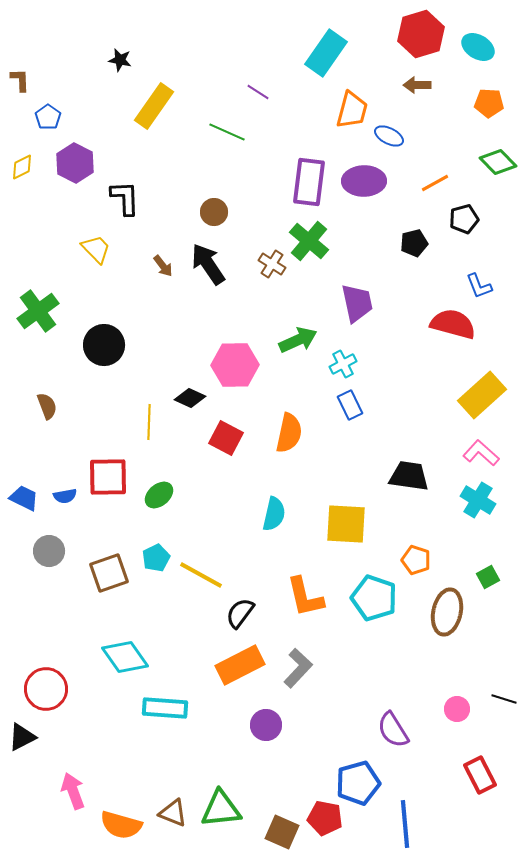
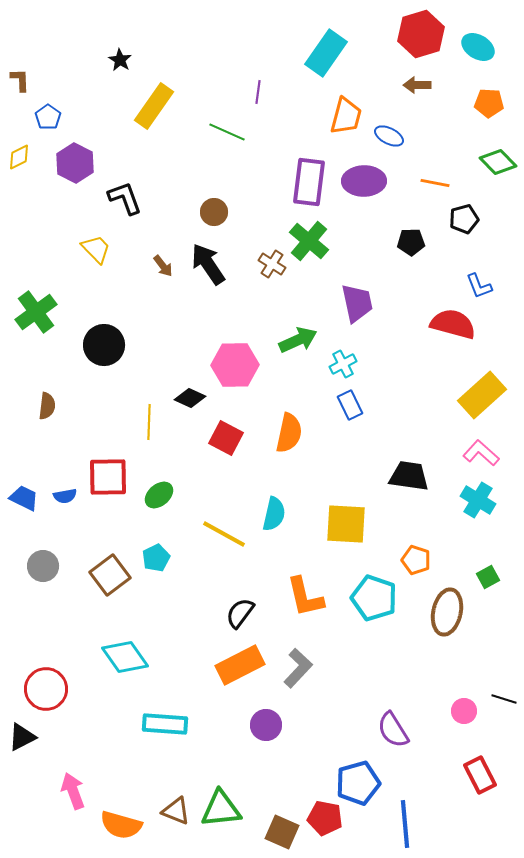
black star at (120, 60): rotated 20 degrees clockwise
purple line at (258, 92): rotated 65 degrees clockwise
orange trapezoid at (352, 110): moved 6 px left, 6 px down
yellow diamond at (22, 167): moved 3 px left, 10 px up
orange line at (435, 183): rotated 40 degrees clockwise
black L-shape at (125, 198): rotated 18 degrees counterclockwise
black pentagon at (414, 243): moved 3 px left, 1 px up; rotated 12 degrees clockwise
green cross at (38, 311): moved 2 px left, 1 px down
brown semicircle at (47, 406): rotated 28 degrees clockwise
gray circle at (49, 551): moved 6 px left, 15 px down
brown square at (109, 573): moved 1 px right, 2 px down; rotated 18 degrees counterclockwise
yellow line at (201, 575): moved 23 px right, 41 px up
cyan rectangle at (165, 708): moved 16 px down
pink circle at (457, 709): moved 7 px right, 2 px down
brown triangle at (173, 813): moved 3 px right, 2 px up
